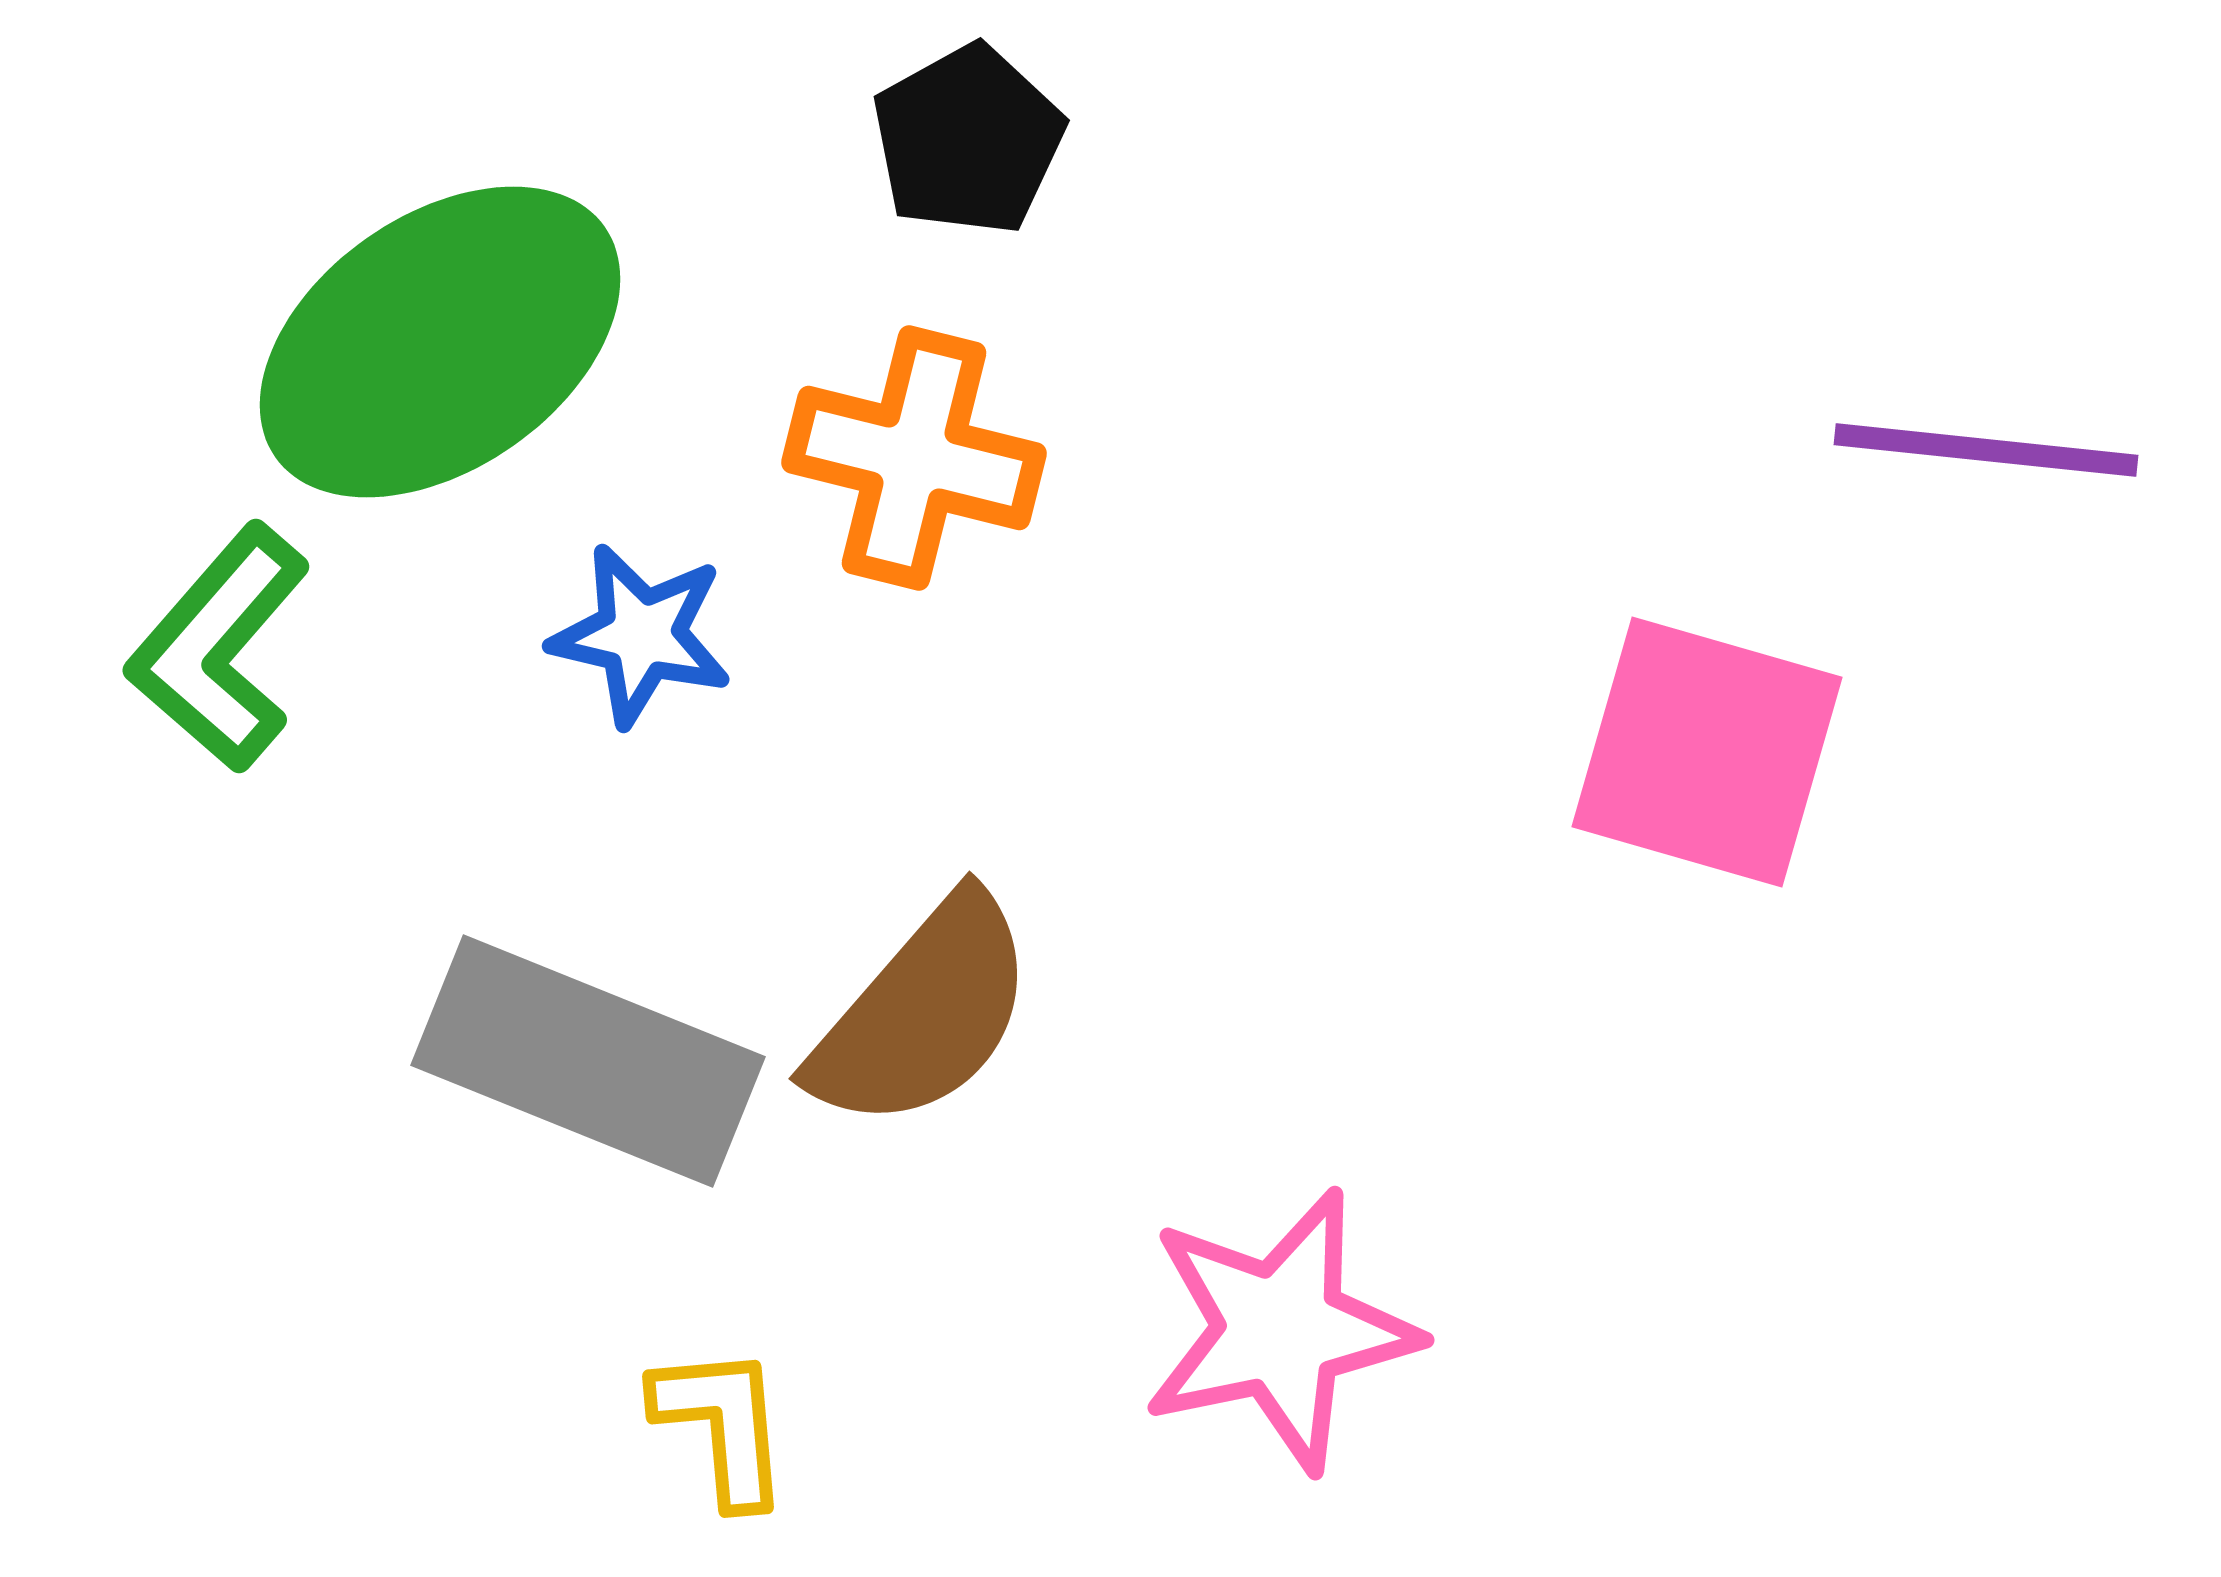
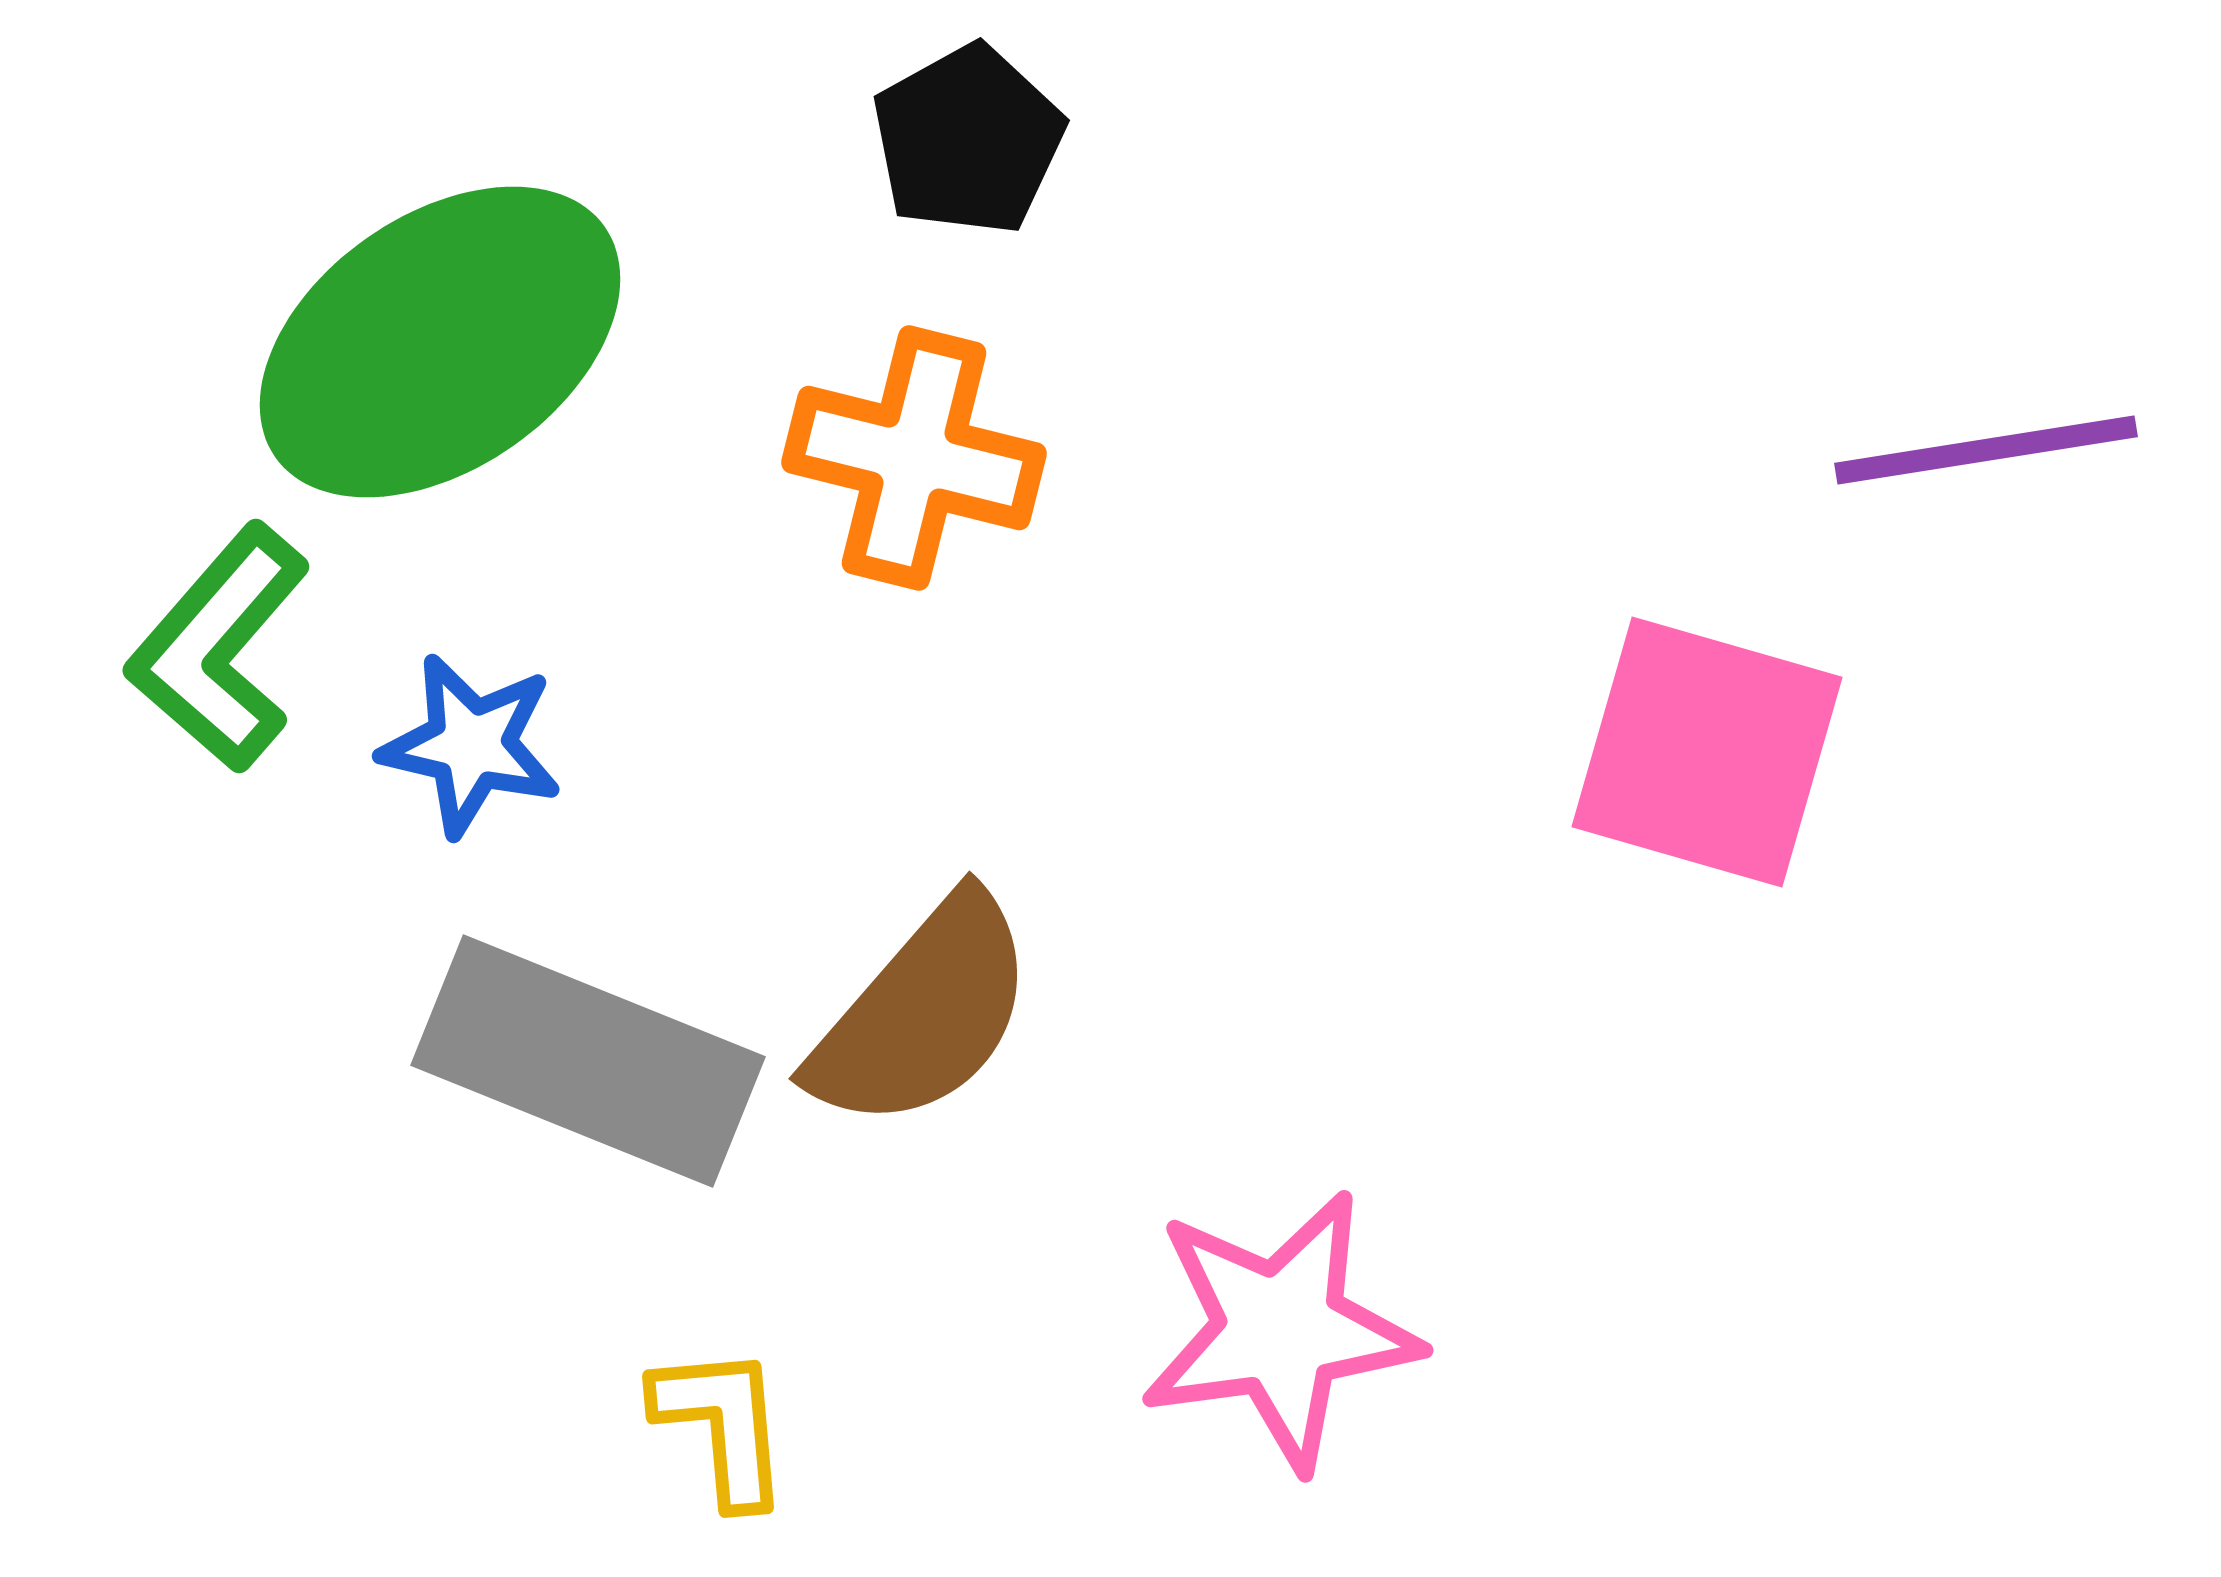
purple line: rotated 15 degrees counterclockwise
blue star: moved 170 px left, 110 px down
pink star: rotated 4 degrees clockwise
